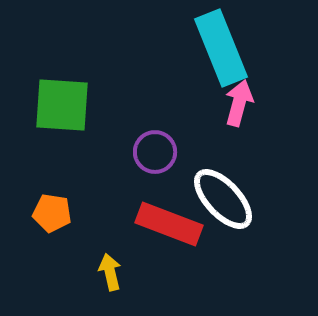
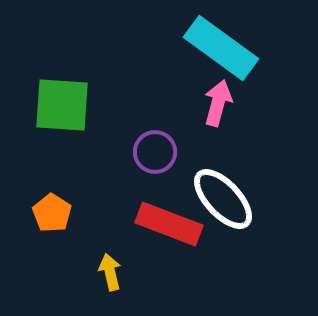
cyan rectangle: rotated 32 degrees counterclockwise
pink arrow: moved 21 px left
orange pentagon: rotated 24 degrees clockwise
